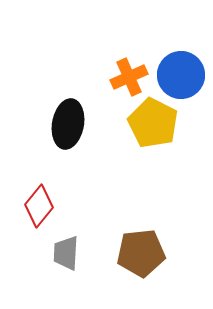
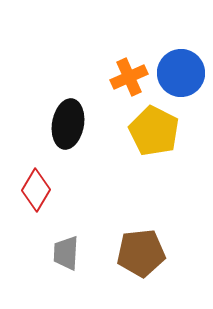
blue circle: moved 2 px up
yellow pentagon: moved 1 px right, 8 px down
red diamond: moved 3 px left, 16 px up; rotated 9 degrees counterclockwise
